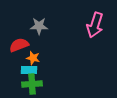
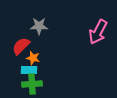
pink arrow: moved 3 px right, 7 px down; rotated 10 degrees clockwise
red semicircle: moved 2 px right, 1 px down; rotated 24 degrees counterclockwise
